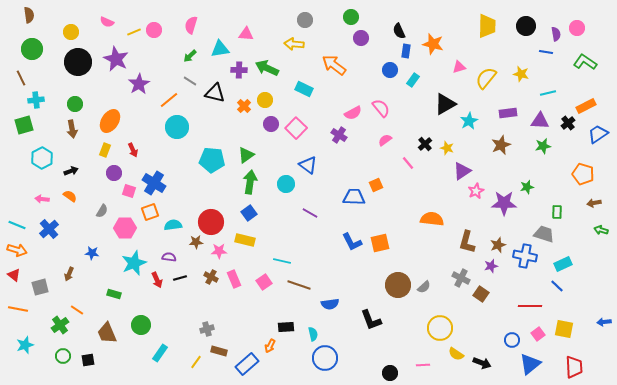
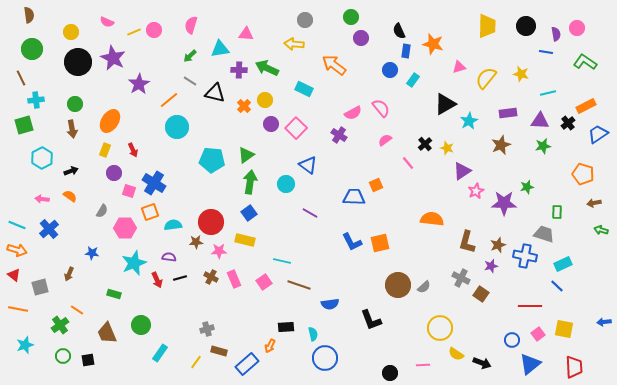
purple star at (116, 59): moved 3 px left, 1 px up
